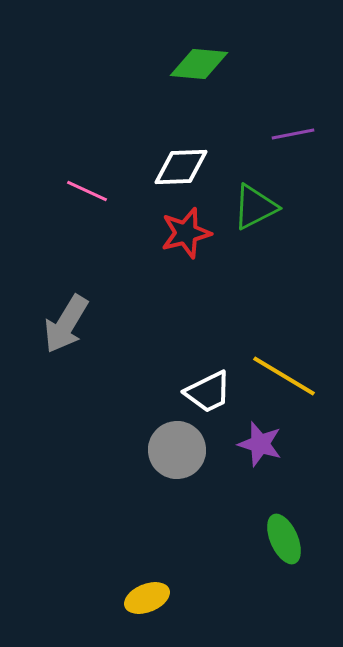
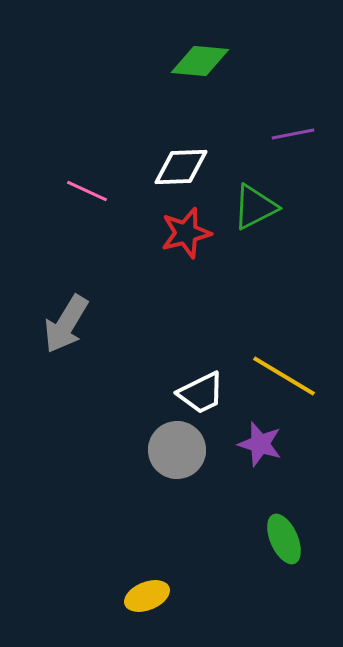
green diamond: moved 1 px right, 3 px up
white trapezoid: moved 7 px left, 1 px down
yellow ellipse: moved 2 px up
